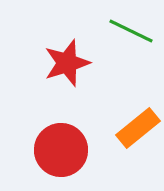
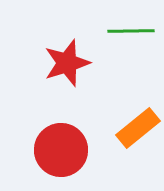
green line: rotated 27 degrees counterclockwise
